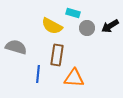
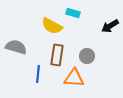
gray circle: moved 28 px down
